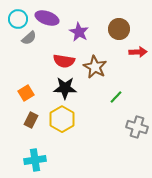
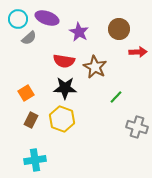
yellow hexagon: rotated 10 degrees counterclockwise
